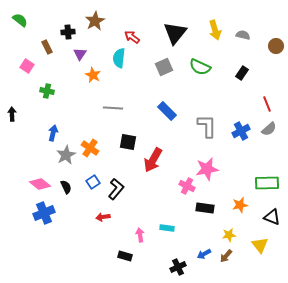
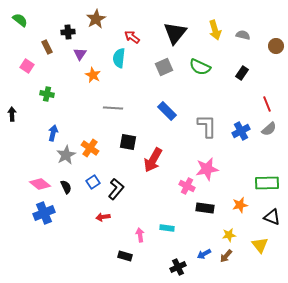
brown star at (95, 21): moved 1 px right, 2 px up
green cross at (47, 91): moved 3 px down
